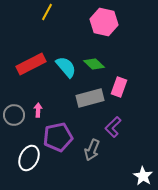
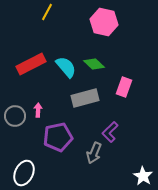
pink rectangle: moved 5 px right
gray rectangle: moved 5 px left
gray circle: moved 1 px right, 1 px down
purple L-shape: moved 3 px left, 5 px down
gray arrow: moved 2 px right, 3 px down
white ellipse: moved 5 px left, 15 px down
